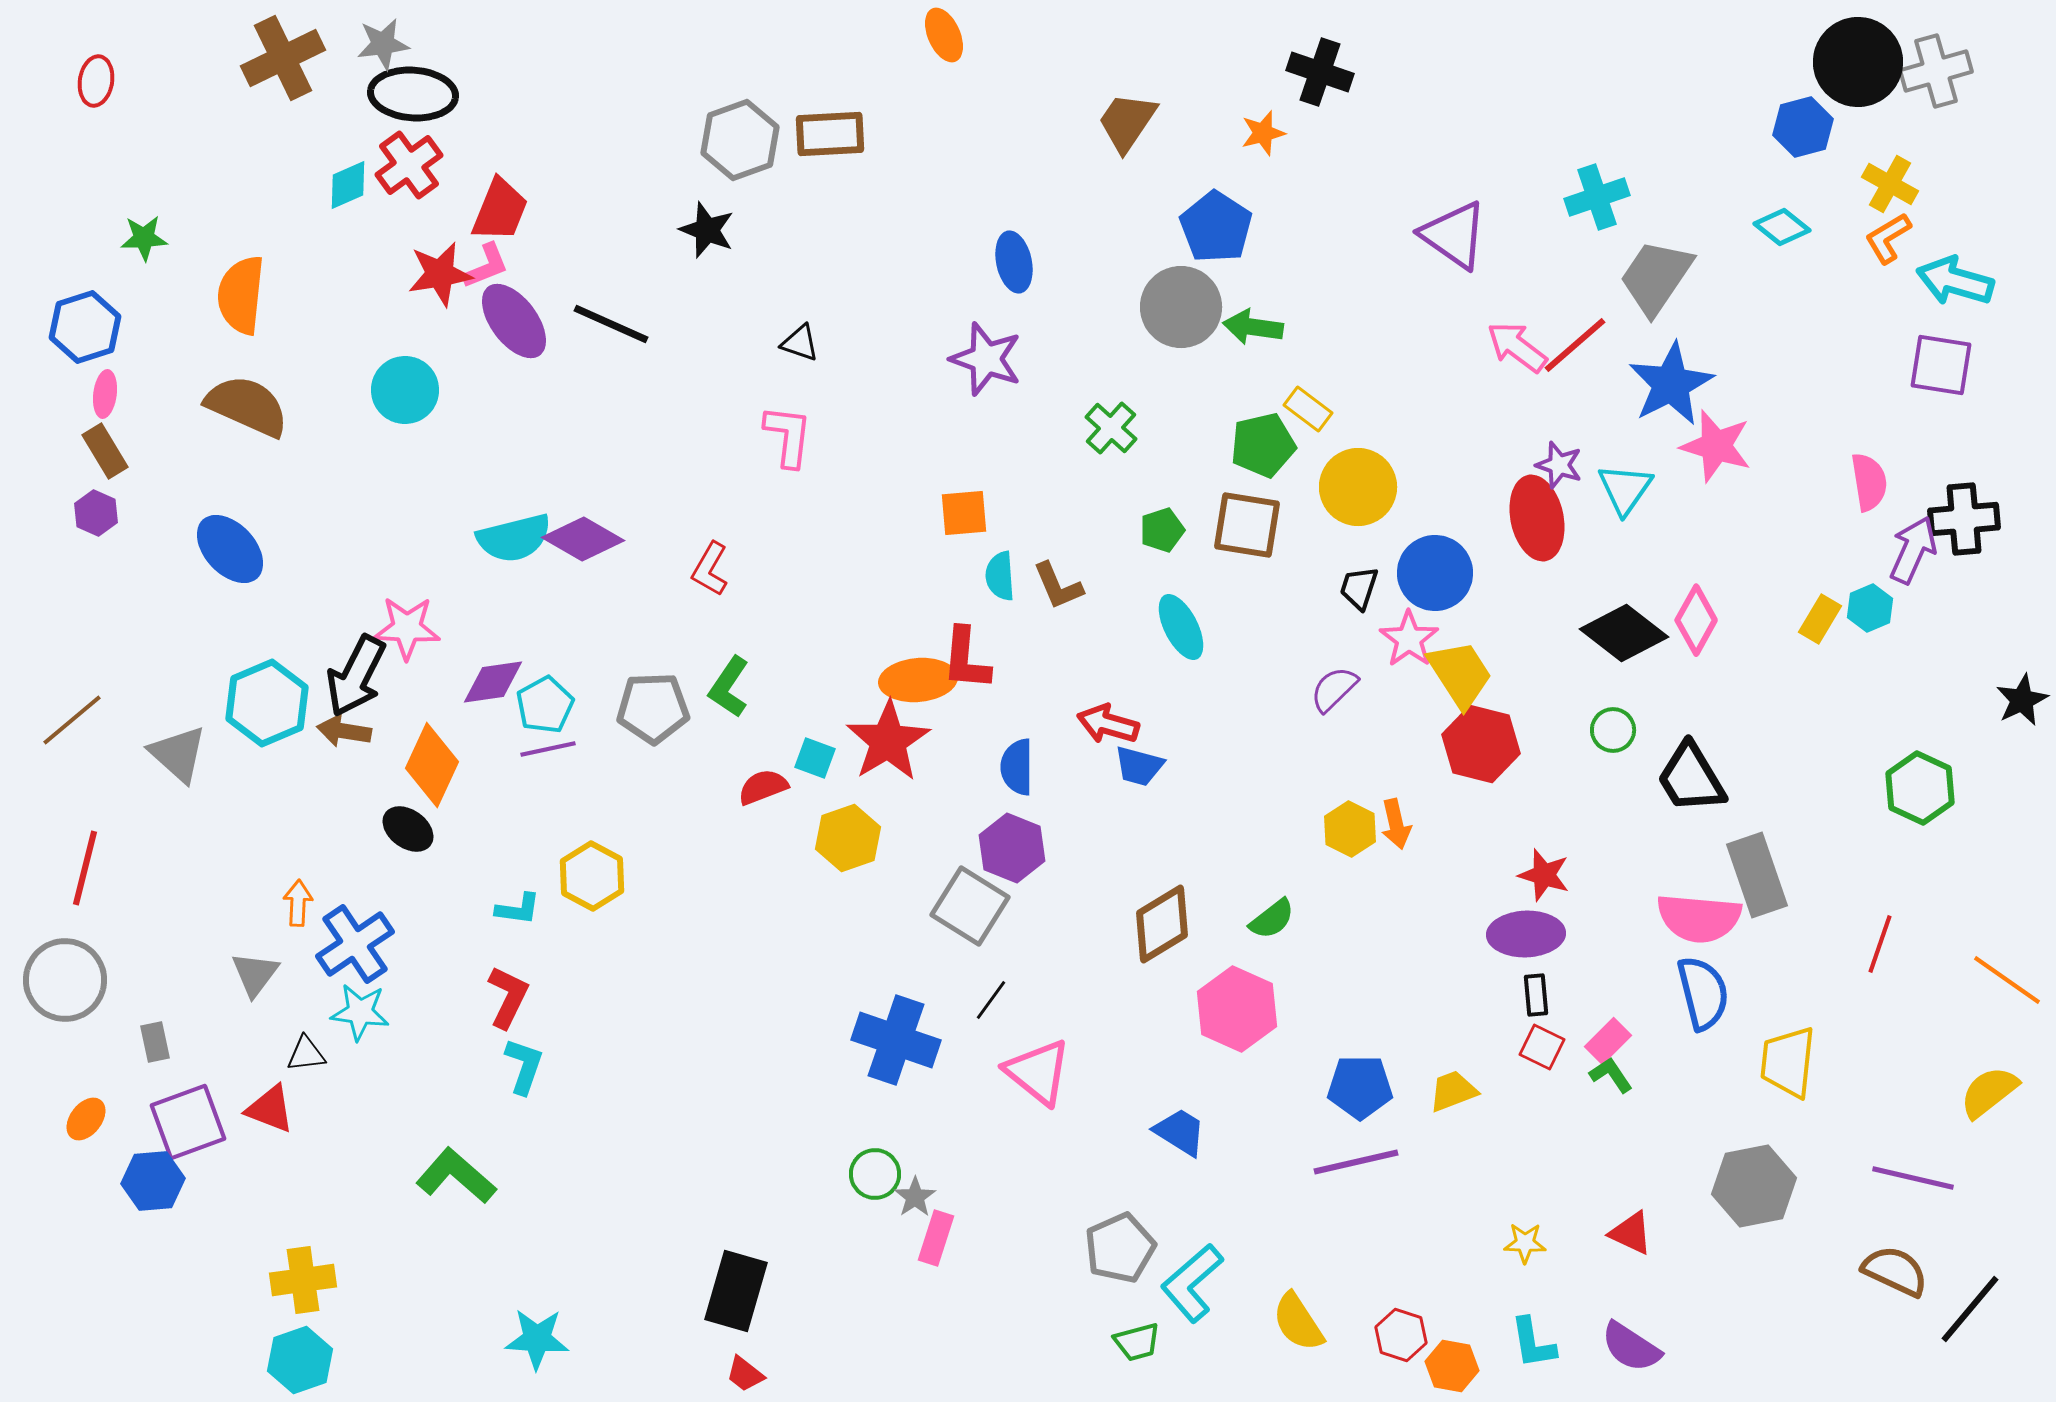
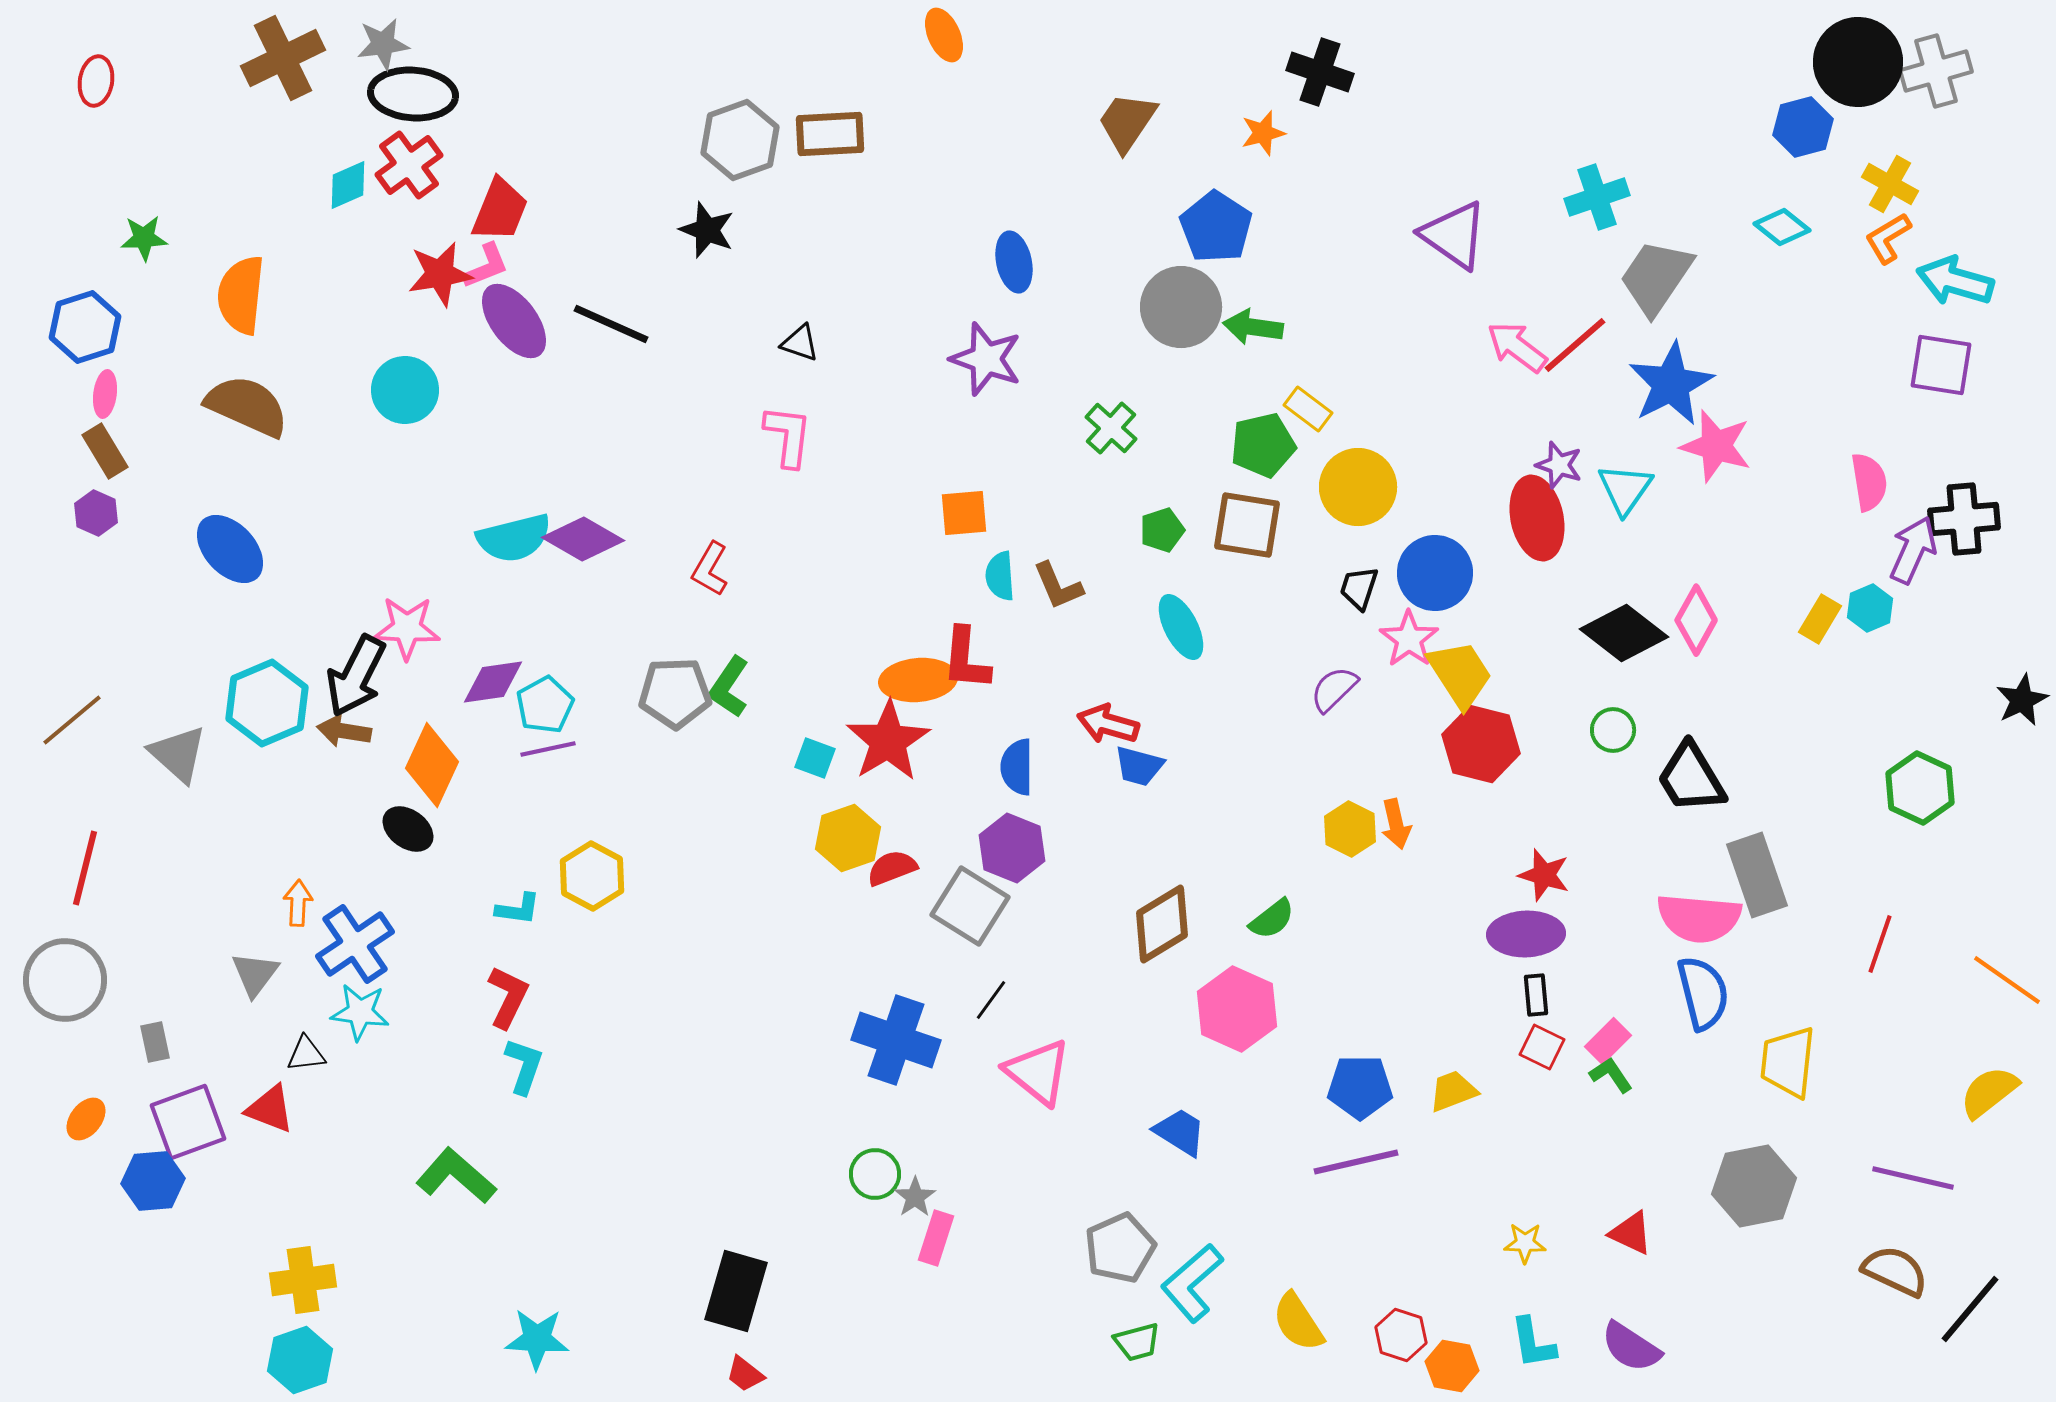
gray pentagon at (653, 708): moved 22 px right, 15 px up
red semicircle at (763, 787): moved 129 px right, 81 px down
